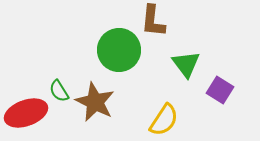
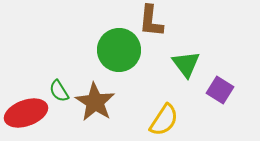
brown L-shape: moved 2 px left
brown star: rotated 6 degrees clockwise
